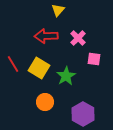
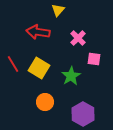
red arrow: moved 8 px left, 4 px up; rotated 10 degrees clockwise
green star: moved 5 px right
